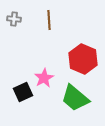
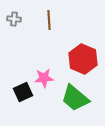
pink star: rotated 24 degrees clockwise
